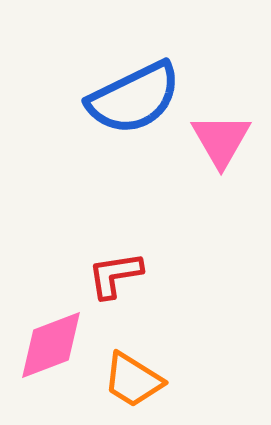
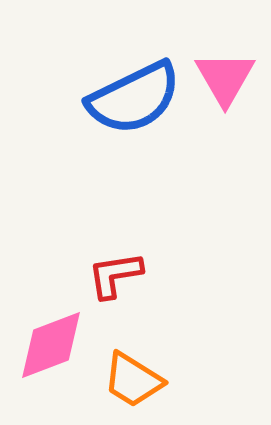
pink triangle: moved 4 px right, 62 px up
